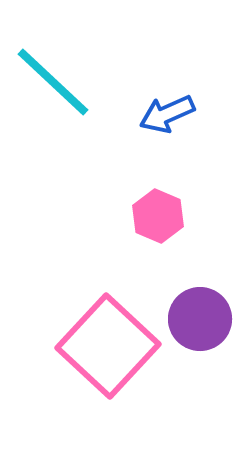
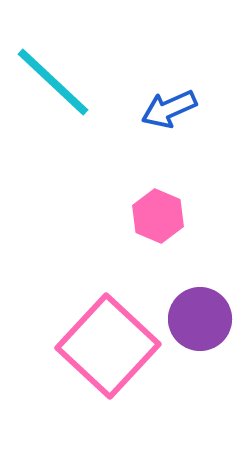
blue arrow: moved 2 px right, 5 px up
